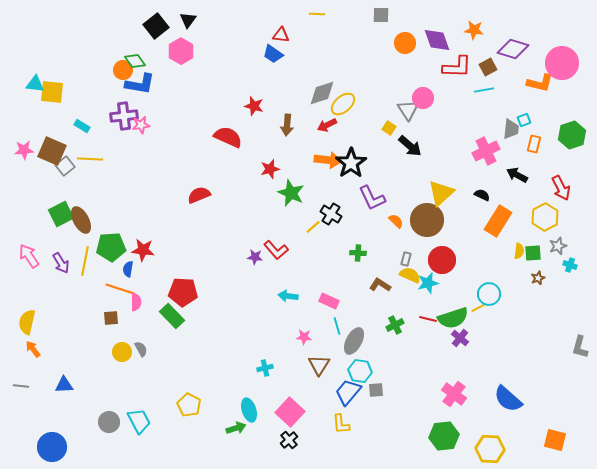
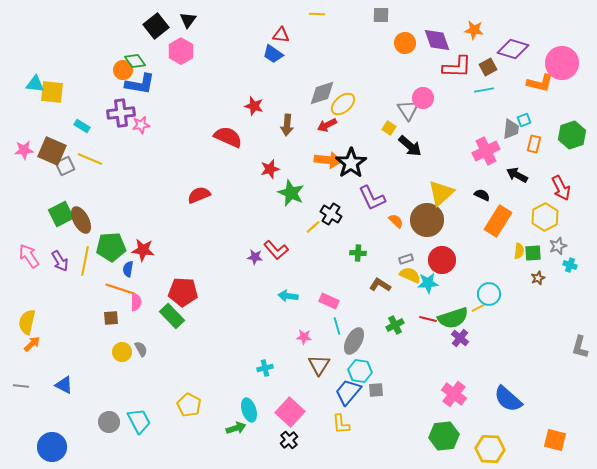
purple cross at (124, 116): moved 3 px left, 3 px up
yellow line at (90, 159): rotated 20 degrees clockwise
gray square at (65, 166): rotated 12 degrees clockwise
gray rectangle at (406, 259): rotated 56 degrees clockwise
purple arrow at (61, 263): moved 1 px left, 2 px up
cyan star at (428, 283): rotated 10 degrees clockwise
orange arrow at (33, 349): moved 1 px left, 5 px up; rotated 84 degrees clockwise
blue triangle at (64, 385): rotated 30 degrees clockwise
